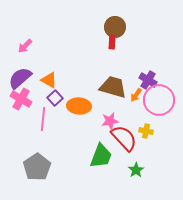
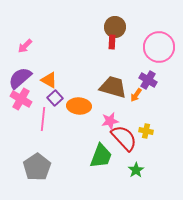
pink circle: moved 53 px up
